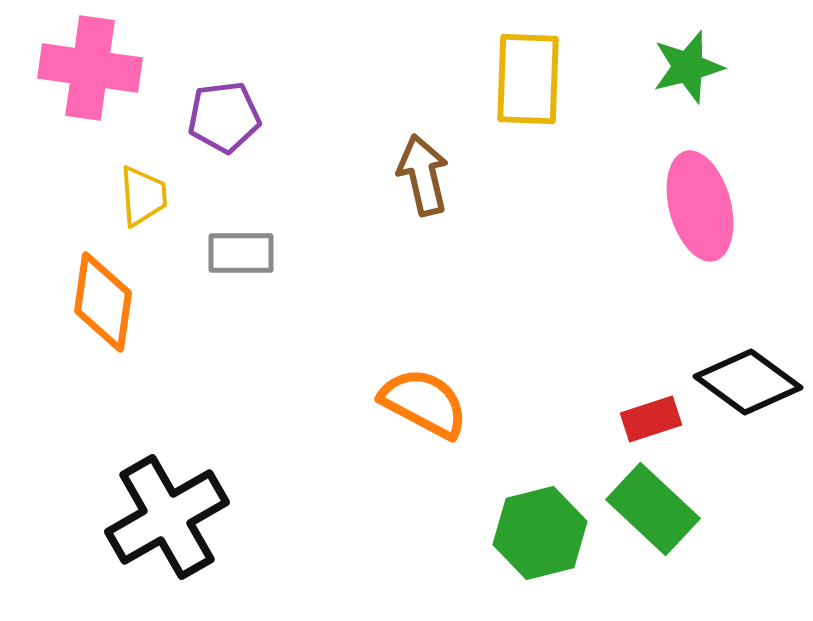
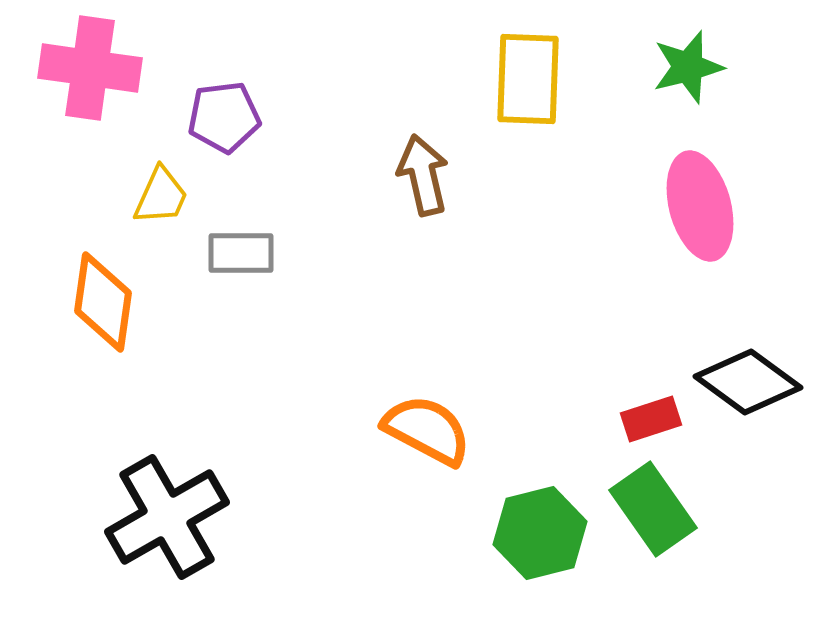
yellow trapezoid: moved 18 px right; rotated 28 degrees clockwise
orange semicircle: moved 3 px right, 27 px down
green rectangle: rotated 12 degrees clockwise
